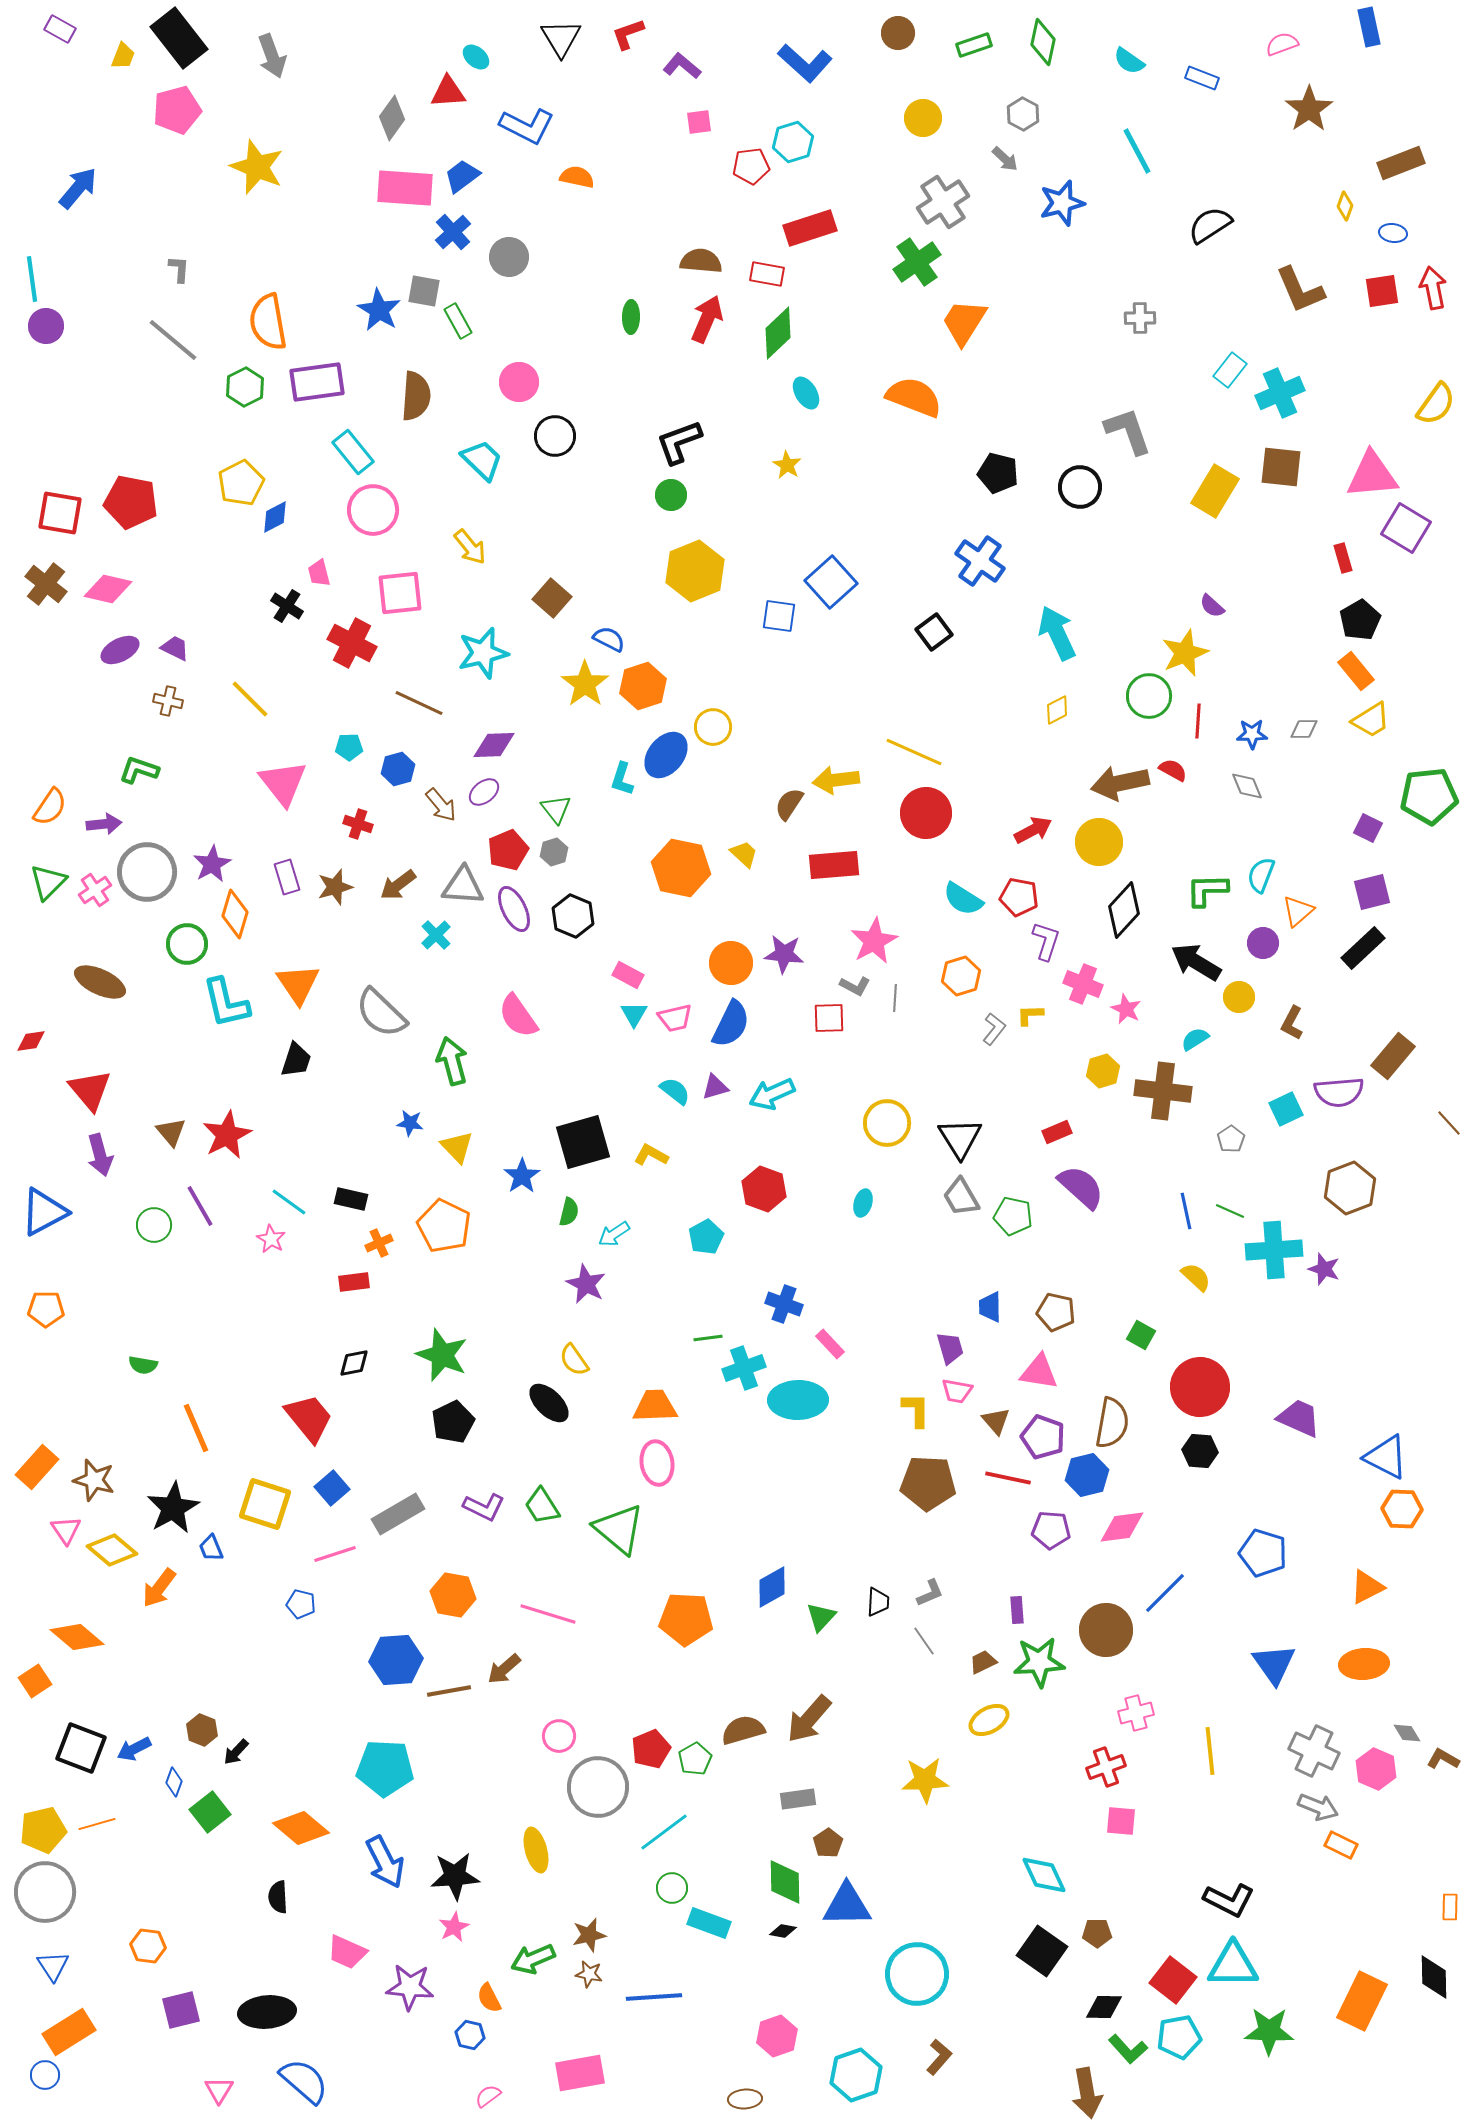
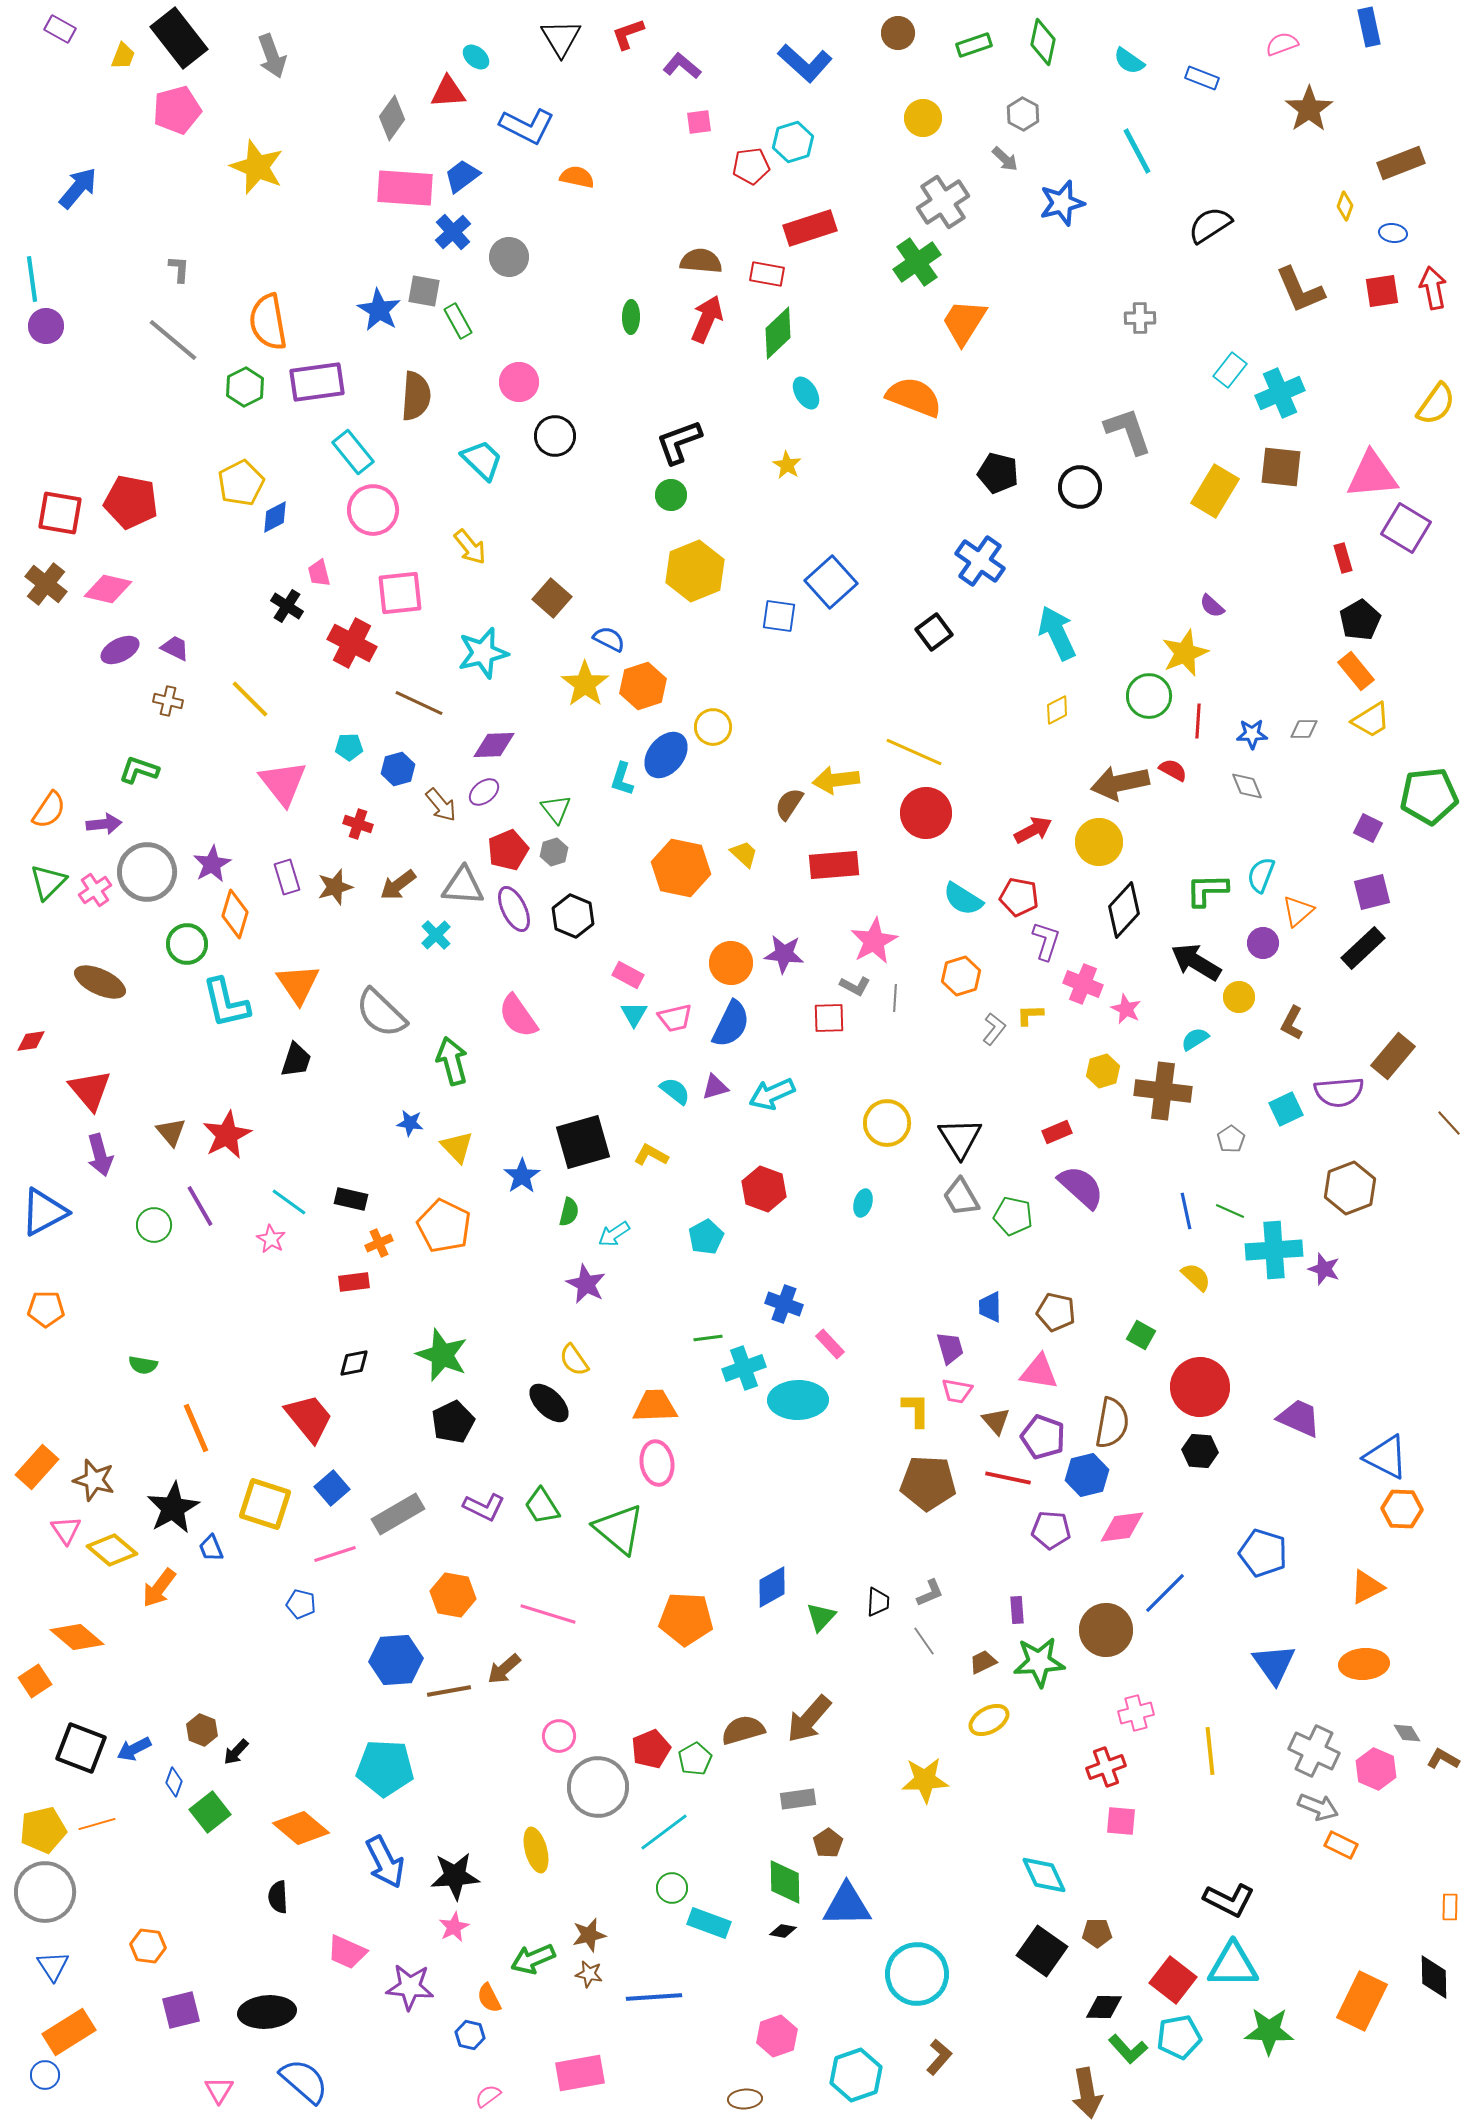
orange semicircle at (50, 807): moved 1 px left, 3 px down
